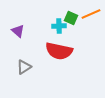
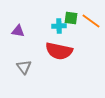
orange line: moved 7 px down; rotated 60 degrees clockwise
green square: rotated 16 degrees counterclockwise
purple triangle: rotated 32 degrees counterclockwise
gray triangle: rotated 35 degrees counterclockwise
